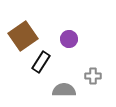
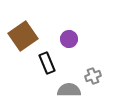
black rectangle: moved 6 px right, 1 px down; rotated 55 degrees counterclockwise
gray cross: rotated 21 degrees counterclockwise
gray semicircle: moved 5 px right
